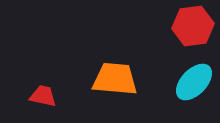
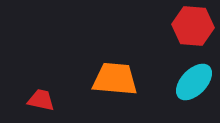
red hexagon: rotated 12 degrees clockwise
red trapezoid: moved 2 px left, 4 px down
